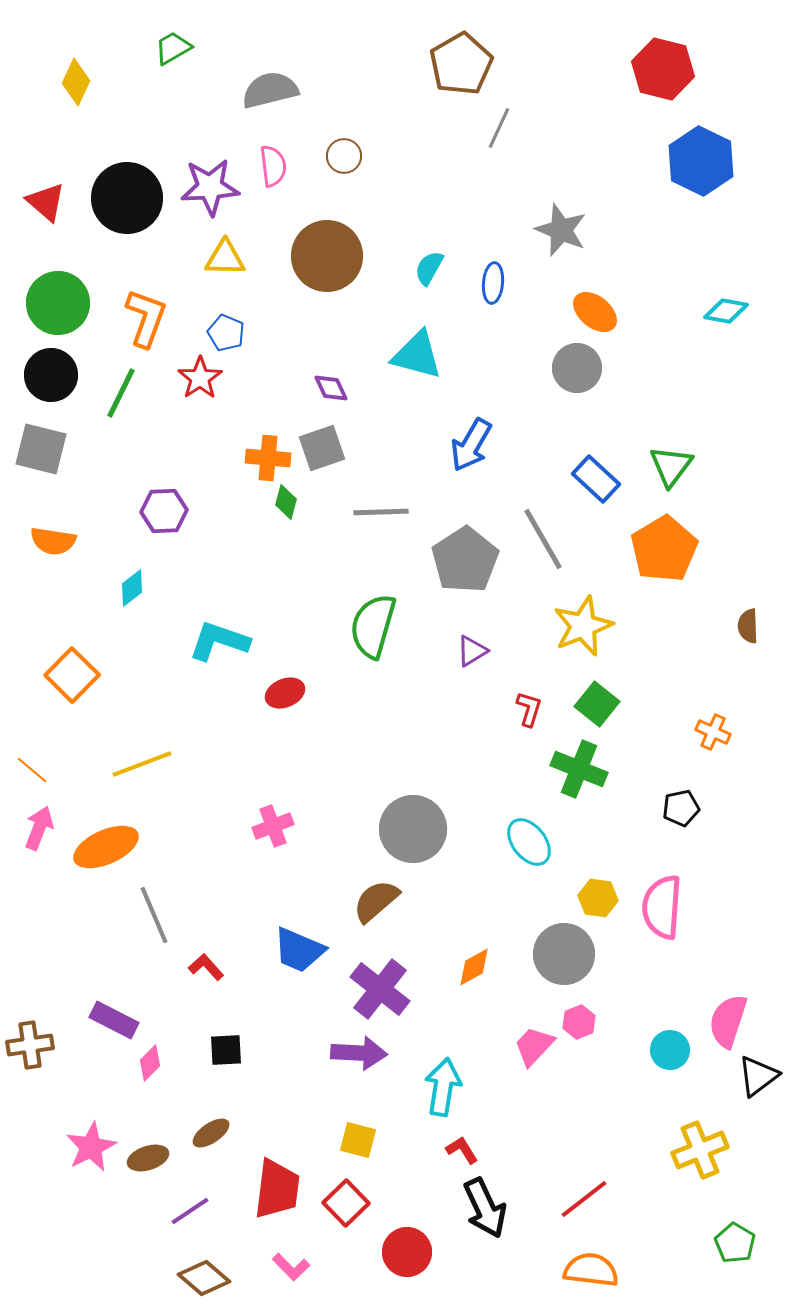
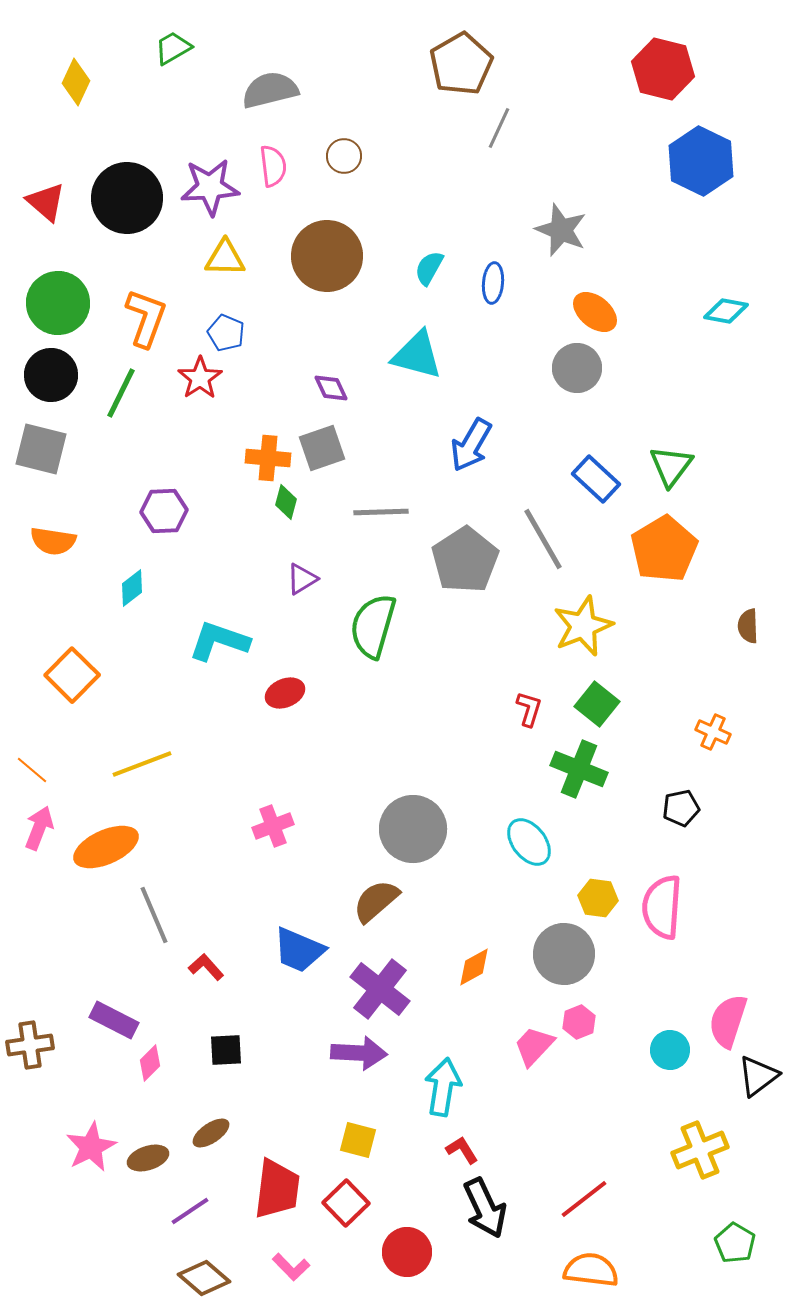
purple triangle at (472, 651): moved 170 px left, 72 px up
